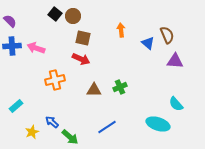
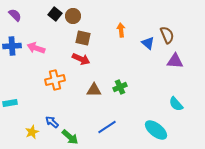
purple semicircle: moved 5 px right, 6 px up
cyan rectangle: moved 6 px left, 3 px up; rotated 32 degrees clockwise
cyan ellipse: moved 2 px left, 6 px down; rotated 20 degrees clockwise
